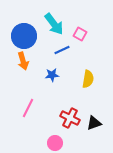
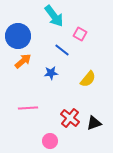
cyan arrow: moved 8 px up
blue circle: moved 6 px left
blue line: rotated 63 degrees clockwise
orange arrow: rotated 114 degrees counterclockwise
blue star: moved 1 px left, 2 px up
yellow semicircle: rotated 30 degrees clockwise
pink line: rotated 60 degrees clockwise
red cross: rotated 12 degrees clockwise
pink circle: moved 5 px left, 2 px up
